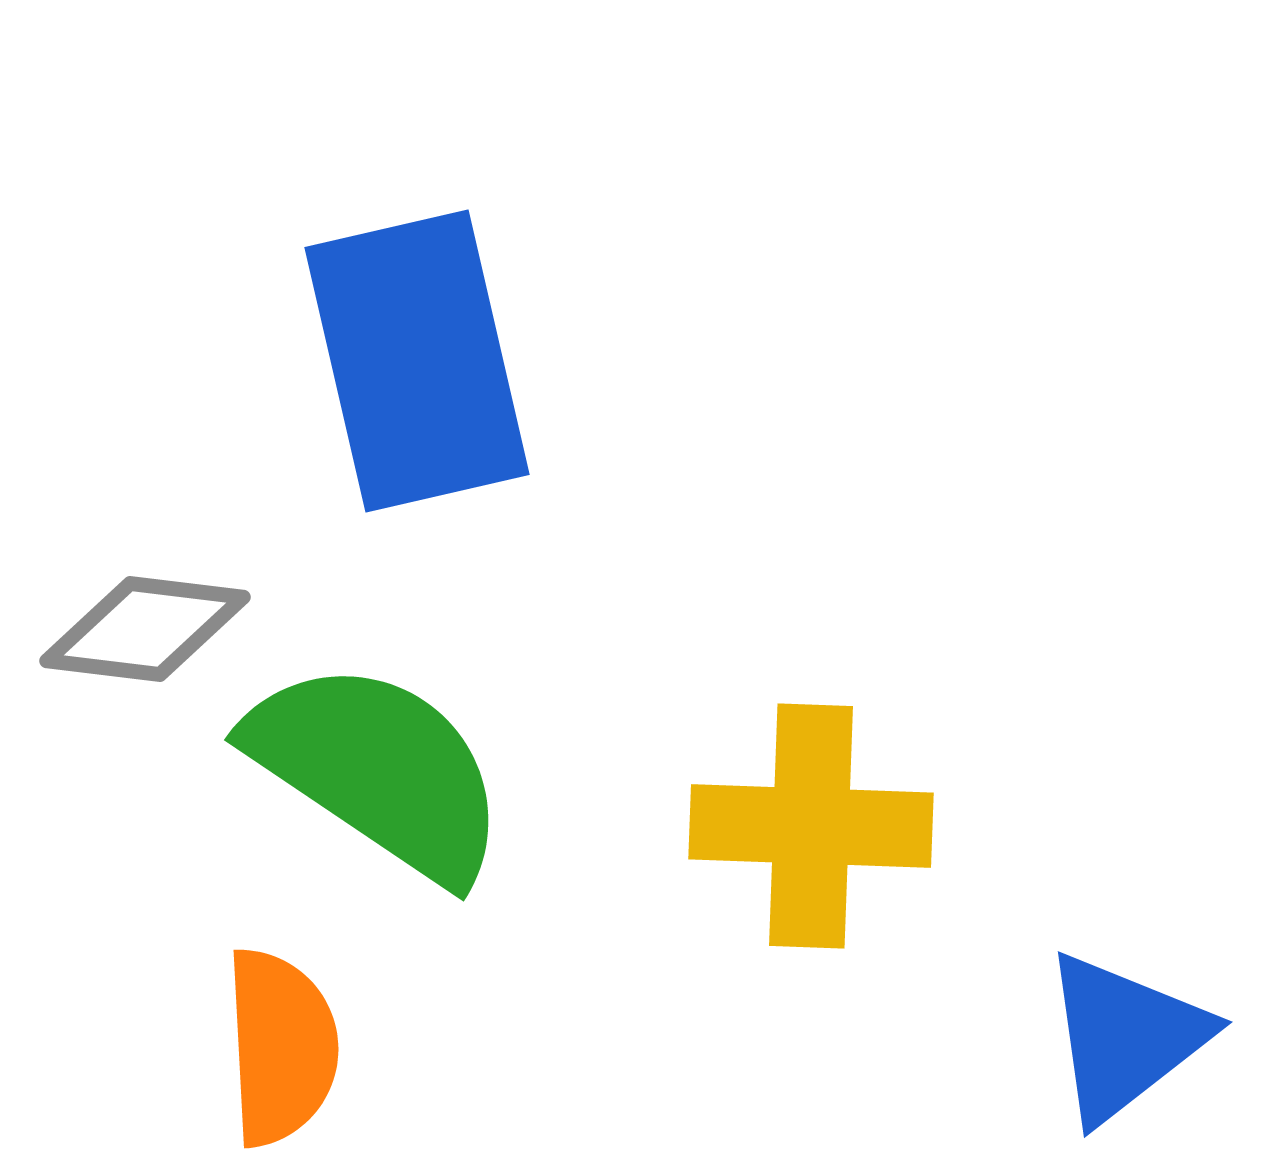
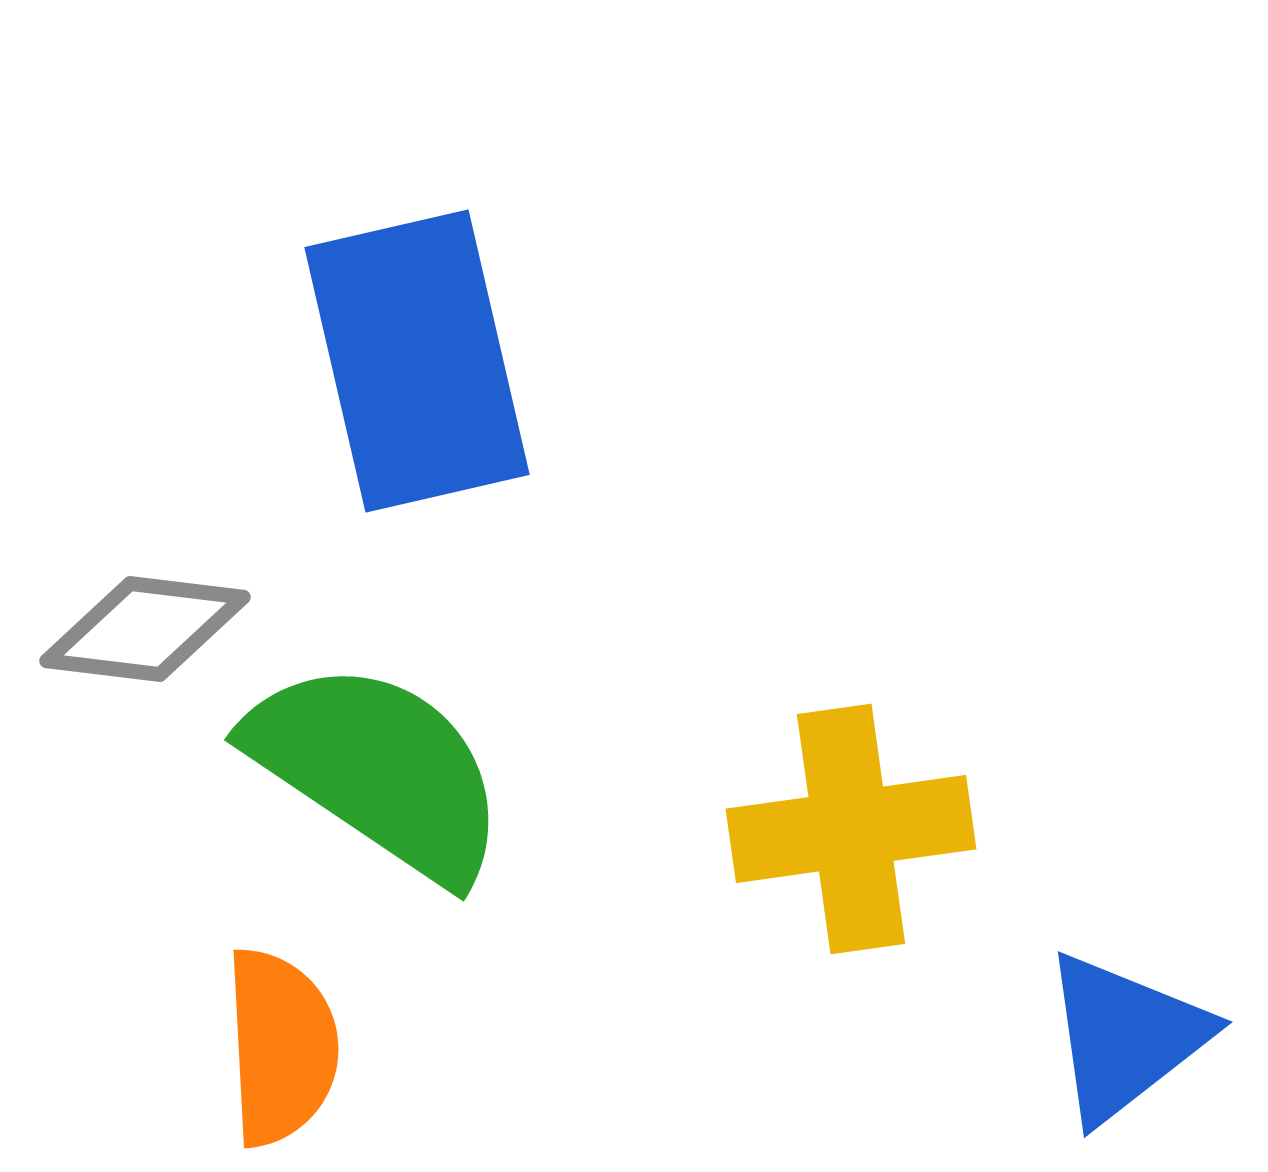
yellow cross: moved 40 px right, 3 px down; rotated 10 degrees counterclockwise
